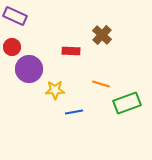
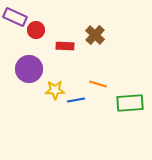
purple rectangle: moved 1 px down
brown cross: moved 7 px left
red circle: moved 24 px right, 17 px up
red rectangle: moved 6 px left, 5 px up
orange line: moved 3 px left
green rectangle: moved 3 px right; rotated 16 degrees clockwise
blue line: moved 2 px right, 12 px up
